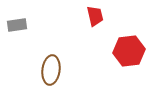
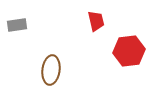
red trapezoid: moved 1 px right, 5 px down
